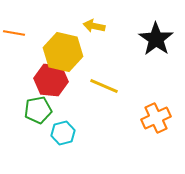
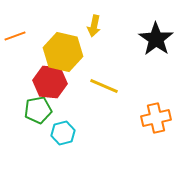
yellow arrow: rotated 90 degrees counterclockwise
orange line: moved 1 px right, 3 px down; rotated 30 degrees counterclockwise
red hexagon: moved 1 px left, 2 px down
orange cross: rotated 12 degrees clockwise
